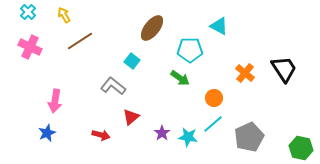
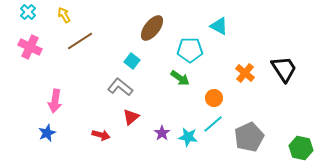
gray L-shape: moved 7 px right, 1 px down
